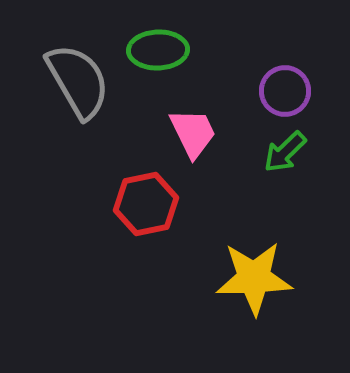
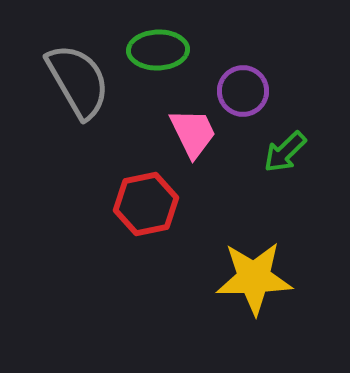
purple circle: moved 42 px left
